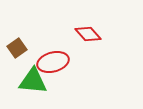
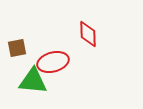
red diamond: rotated 40 degrees clockwise
brown square: rotated 24 degrees clockwise
